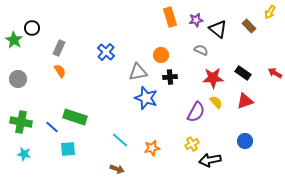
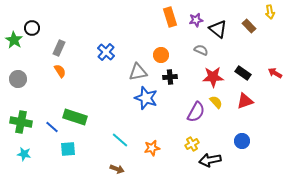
yellow arrow: rotated 40 degrees counterclockwise
red star: moved 1 px up
blue circle: moved 3 px left
